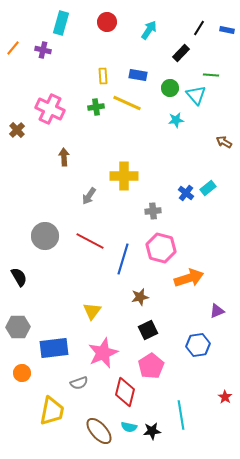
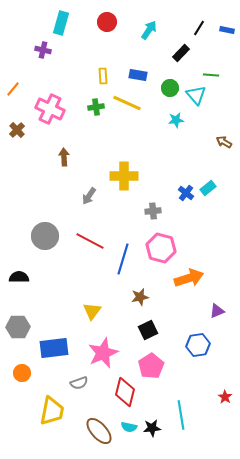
orange line at (13, 48): moved 41 px down
black semicircle at (19, 277): rotated 60 degrees counterclockwise
black star at (152, 431): moved 3 px up
